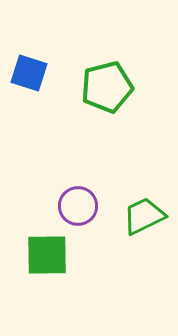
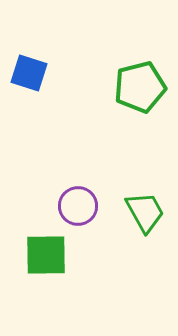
green pentagon: moved 33 px right
green trapezoid: moved 1 px right, 4 px up; rotated 87 degrees clockwise
green square: moved 1 px left
